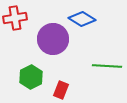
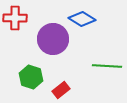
red cross: rotated 10 degrees clockwise
green hexagon: rotated 15 degrees counterclockwise
red rectangle: rotated 30 degrees clockwise
